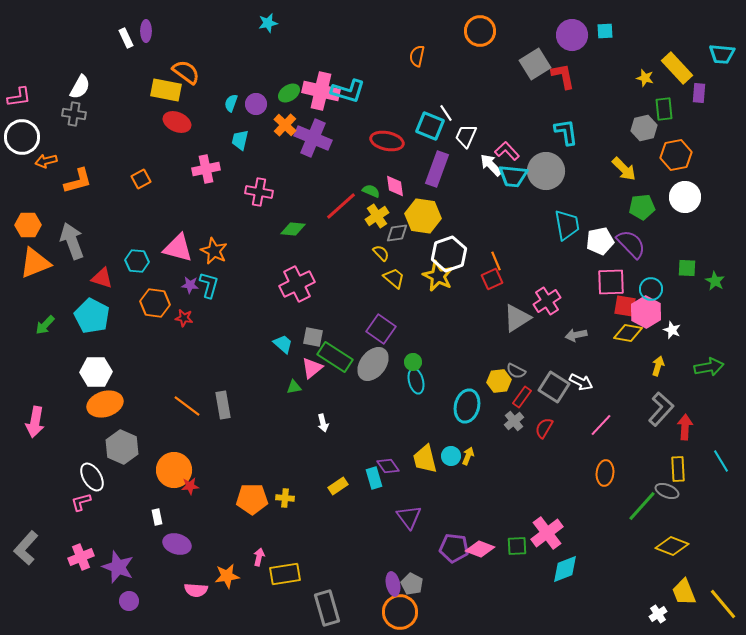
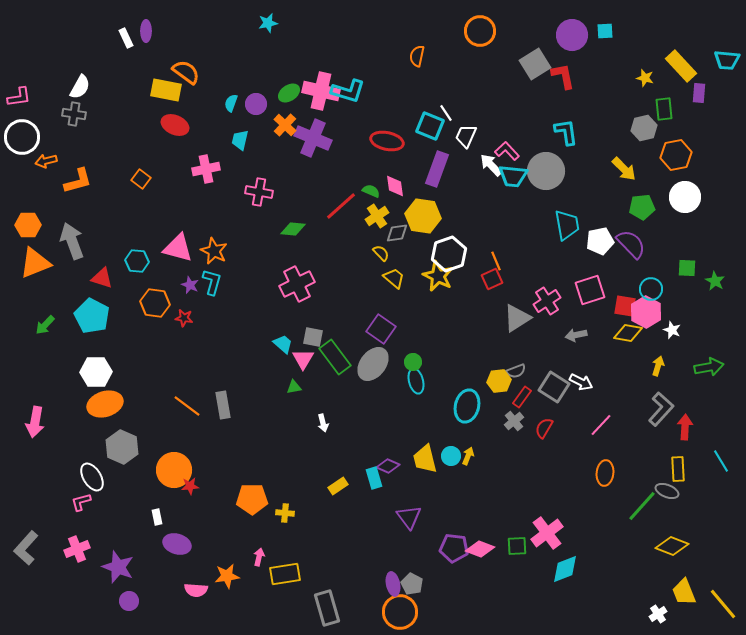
cyan trapezoid at (722, 54): moved 5 px right, 6 px down
yellow rectangle at (677, 68): moved 4 px right, 2 px up
red ellipse at (177, 122): moved 2 px left, 3 px down
orange square at (141, 179): rotated 24 degrees counterclockwise
pink square at (611, 282): moved 21 px left, 8 px down; rotated 16 degrees counterclockwise
purple star at (190, 285): rotated 18 degrees clockwise
cyan L-shape at (209, 285): moved 3 px right, 3 px up
green rectangle at (335, 357): rotated 20 degrees clockwise
pink triangle at (312, 368): moved 9 px left, 9 px up; rotated 20 degrees counterclockwise
gray semicircle at (516, 371): rotated 48 degrees counterclockwise
purple diamond at (388, 466): rotated 30 degrees counterclockwise
yellow cross at (285, 498): moved 15 px down
pink cross at (81, 557): moved 4 px left, 8 px up
